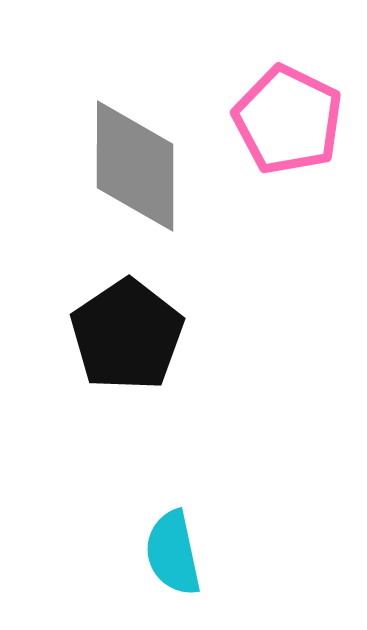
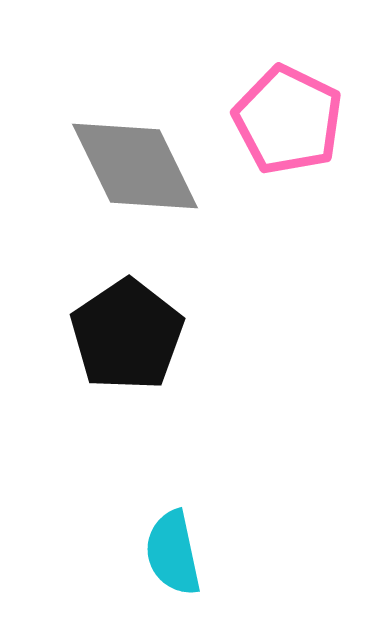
gray diamond: rotated 26 degrees counterclockwise
